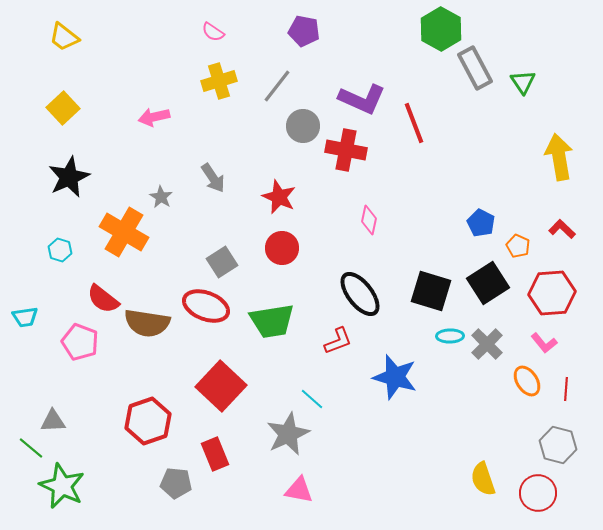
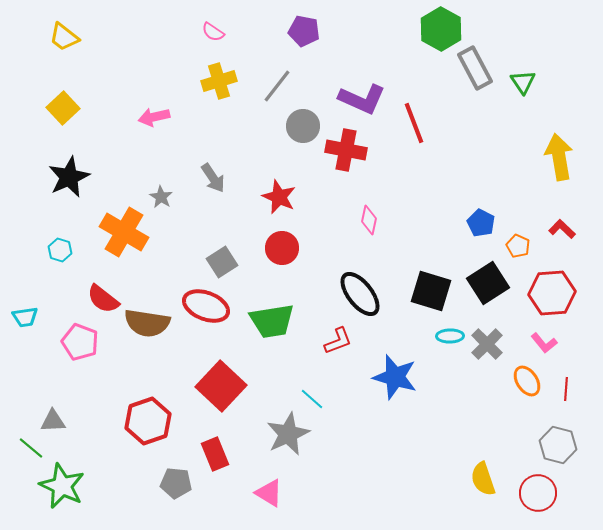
pink triangle at (299, 490): moved 30 px left, 3 px down; rotated 20 degrees clockwise
